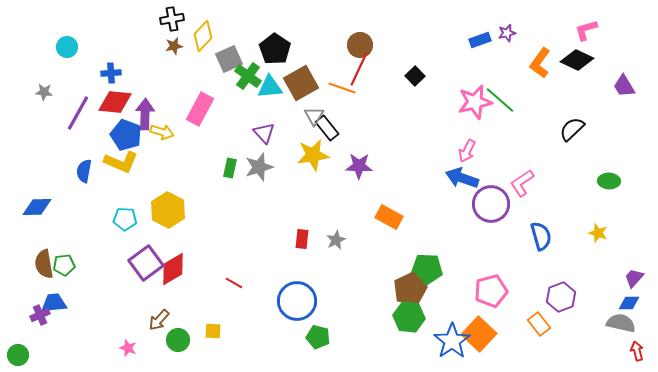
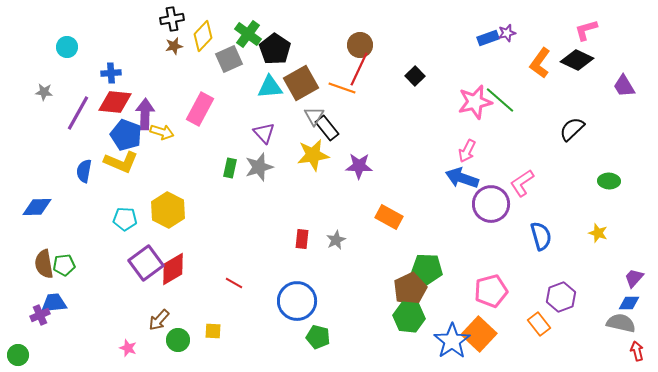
blue rectangle at (480, 40): moved 8 px right, 2 px up
green cross at (248, 76): moved 42 px up
